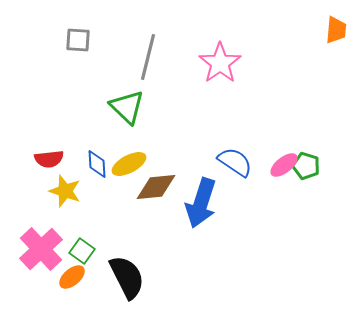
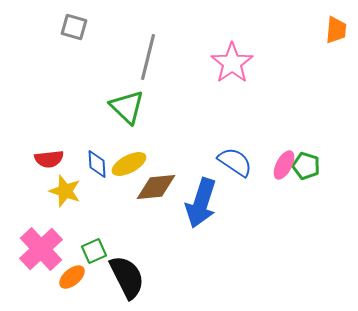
gray square: moved 4 px left, 13 px up; rotated 12 degrees clockwise
pink star: moved 12 px right
pink ellipse: rotated 24 degrees counterclockwise
green square: moved 12 px right; rotated 30 degrees clockwise
